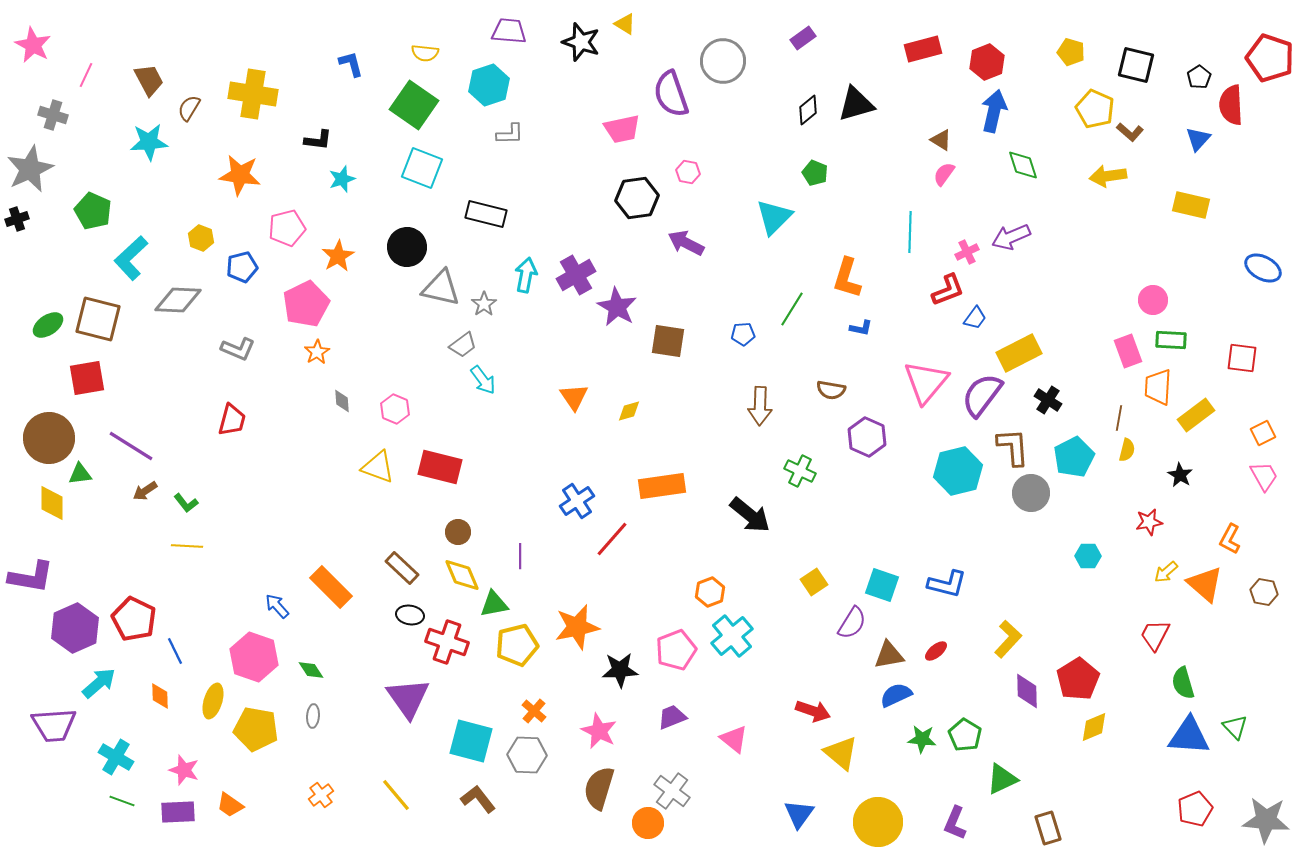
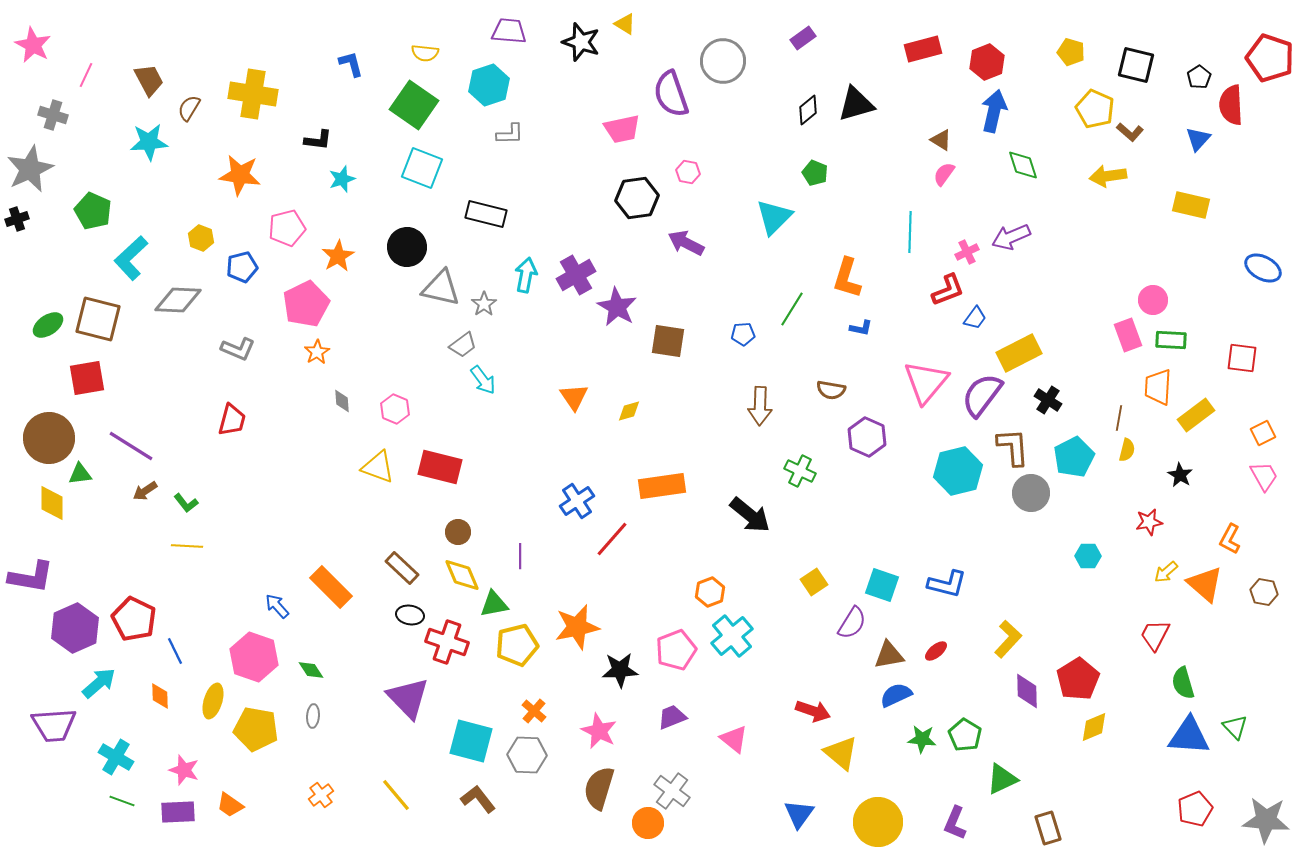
pink rectangle at (1128, 351): moved 16 px up
purple triangle at (408, 698): rotated 9 degrees counterclockwise
